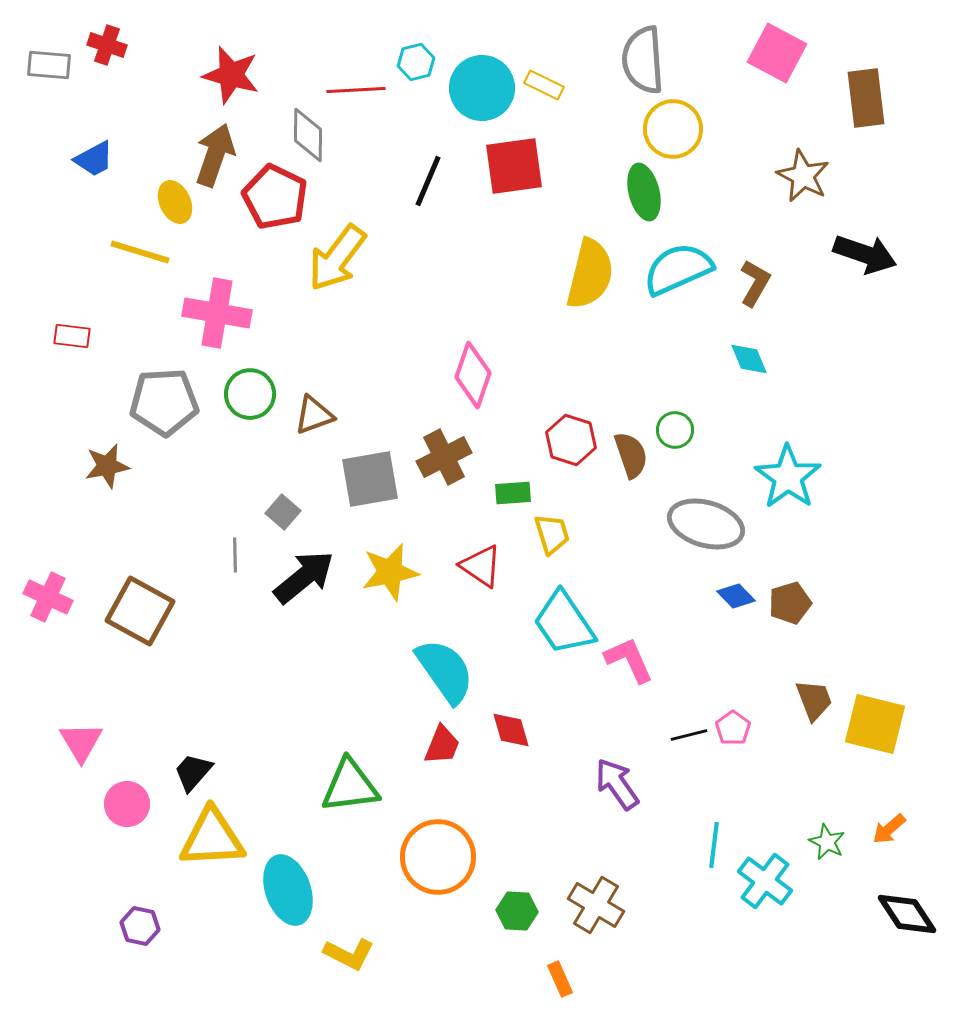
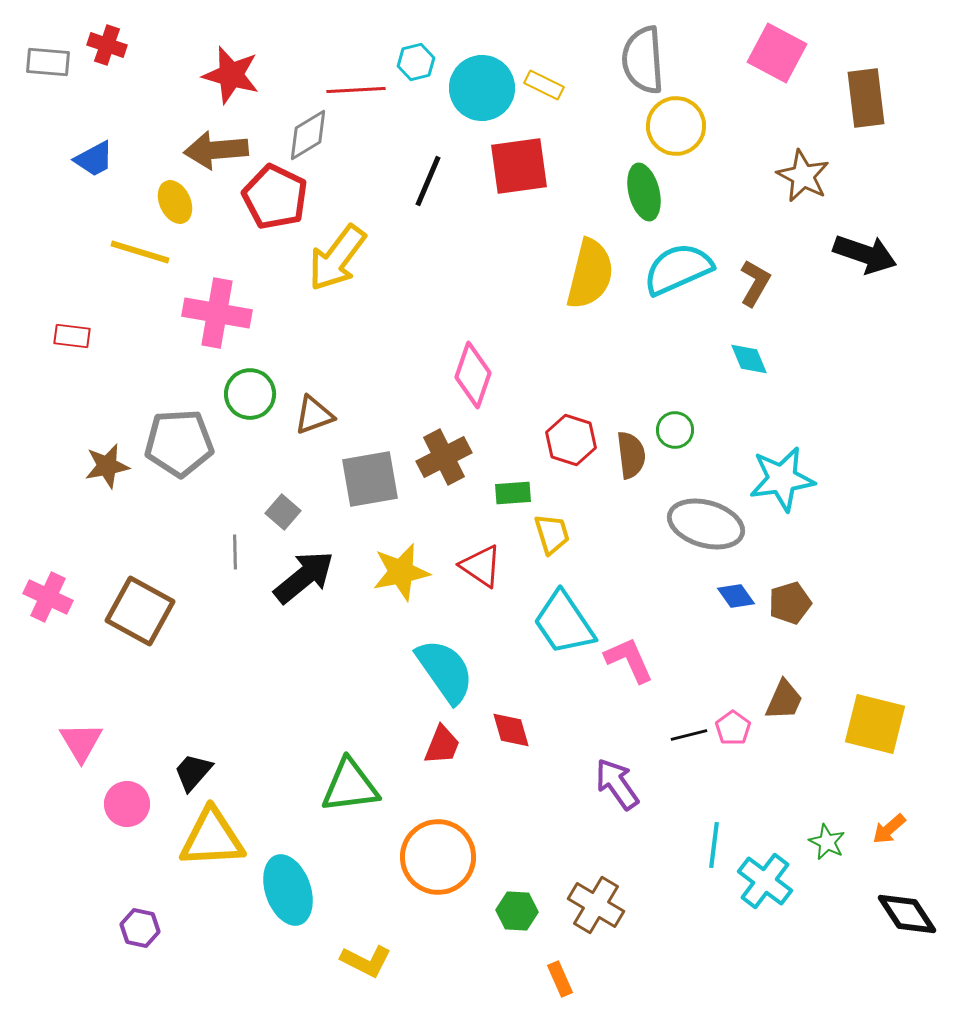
gray rectangle at (49, 65): moved 1 px left, 3 px up
yellow circle at (673, 129): moved 3 px right, 3 px up
gray diamond at (308, 135): rotated 58 degrees clockwise
brown arrow at (215, 155): moved 1 px right, 5 px up; rotated 114 degrees counterclockwise
red square at (514, 166): moved 5 px right
gray pentagon at (164, 402): moved 15 px right, 41 px down
brown semicircle at (631, 455): rotated 12 degrees clockwise
cyan star at (788, 477): moved 6 px left, 2 px down; rotated 28 degrees clockwise
gray line at (235, 555): moved 3 px up
yellow star at (390, 572): moved 11 px right
blue diamond at (736, 596): rotated 9 degrees clockwise
brown trapezoid at (814, 700): moved 30 px left; rotated 45 degrees clockwise
purple hexagon at (140, 926): moved 2 px down
yellow L-shape at (349, 954): moved 17 px right, 7 px down
